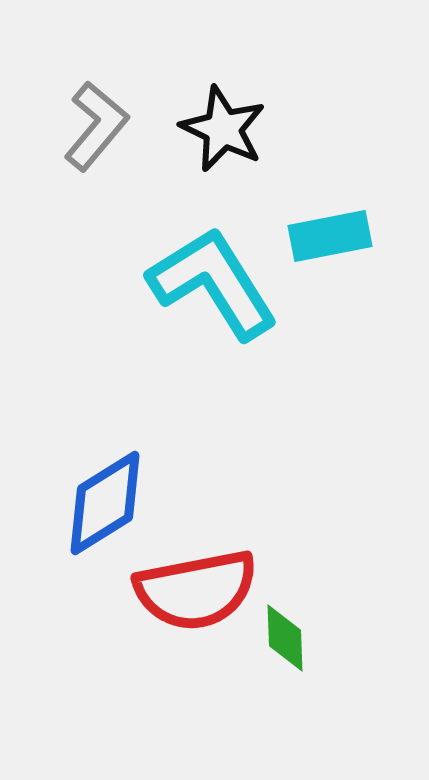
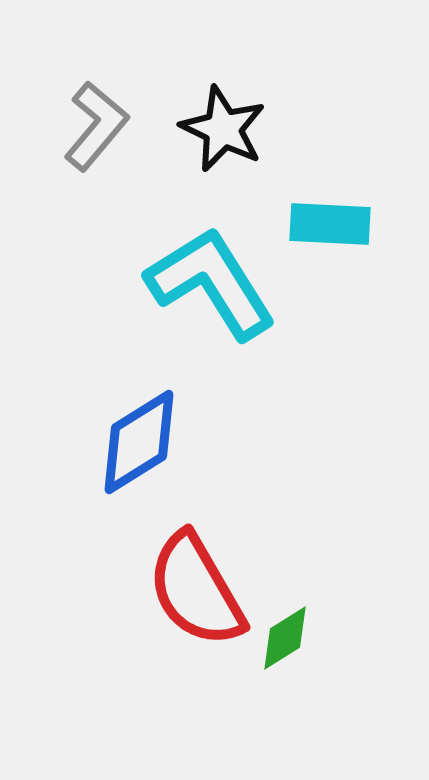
cyan rectangle: moved 12 px up; rotated 14 degrees clockwise
cyan L-shape: moved 2 px left
blue diamond: moved 34 px right, 61 px up
red semicircle: rotated 71 degrees clockwise
green diamond: rotated 60 degrees clockwise
